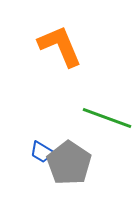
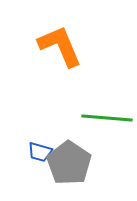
green line: rotated 15 degrees counterclockwise
blue trapezoid: moved 2 px left; rotated 15 degrees counterclockwise
